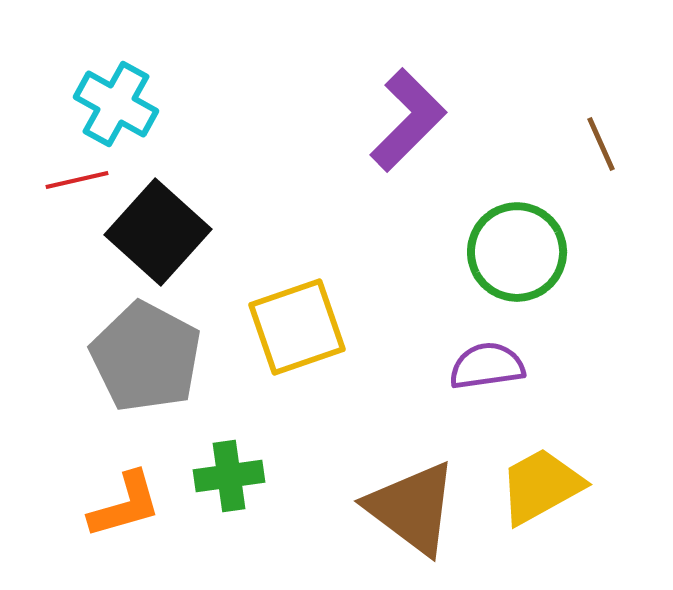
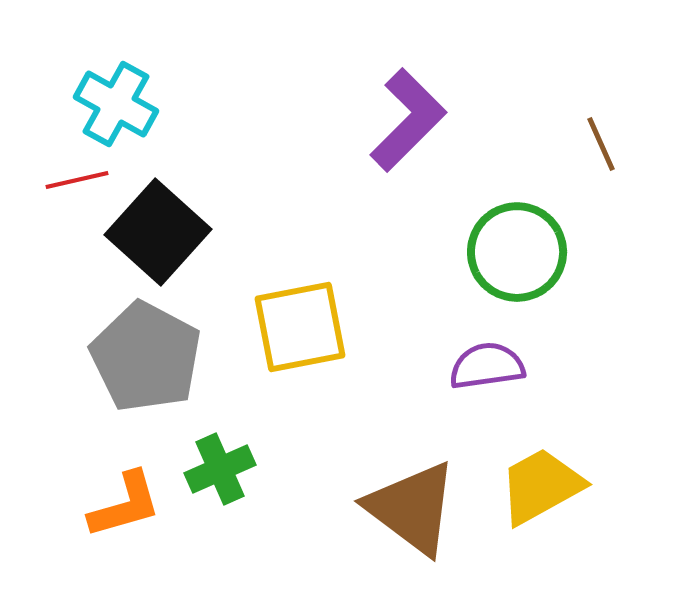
yellow square: moved 3 px right; rotated 8 degrees clockwise
green cross: moved 9 px left, 7 px up; rotated 16 degrees counterclockwise
